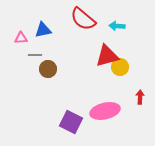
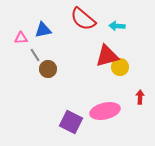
gray line: rotated 56 degrees clockwise
